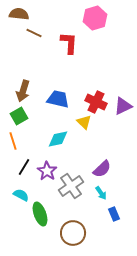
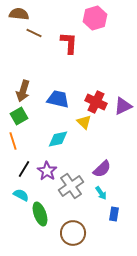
black line: moved 2 px down
blue rectangle: rotated 32 degrees clockwise
